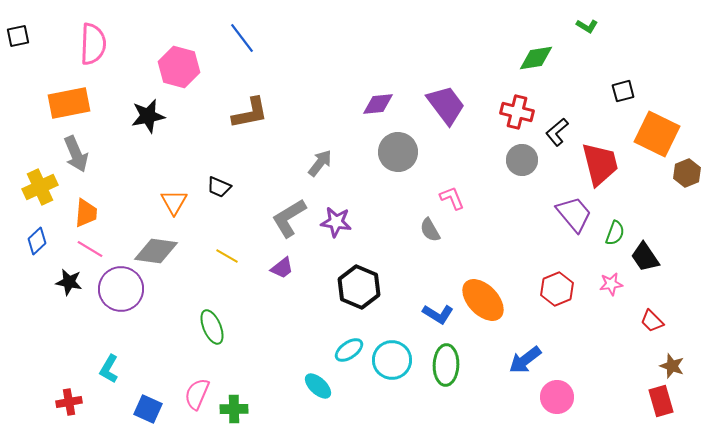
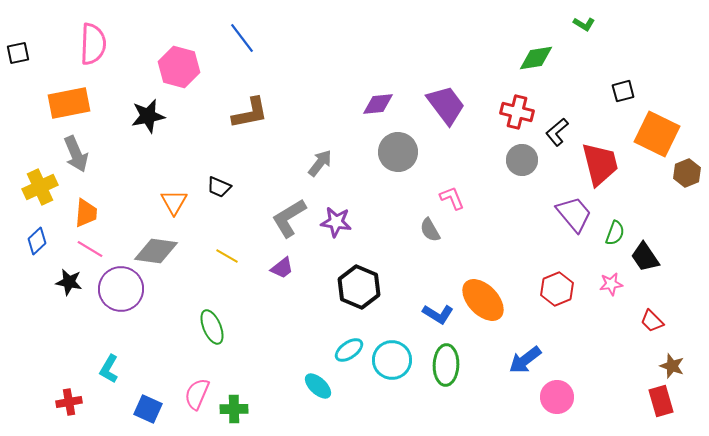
green L-shape at (587, 26): moved 3 px left, 2 px up
black square at (18, 36): moved 17 px down
